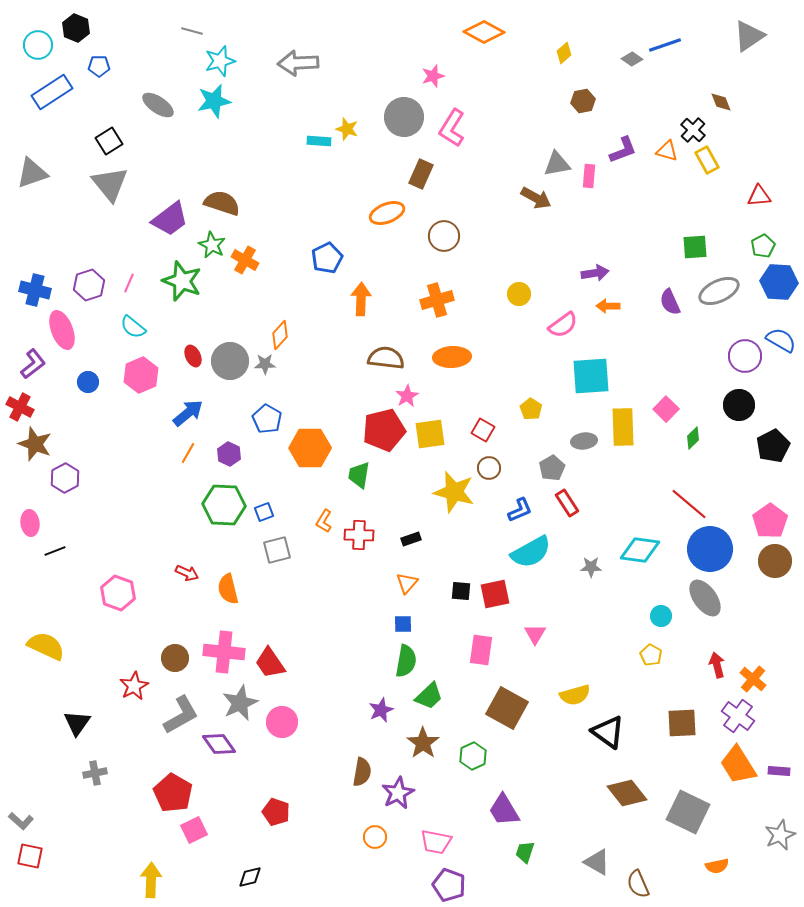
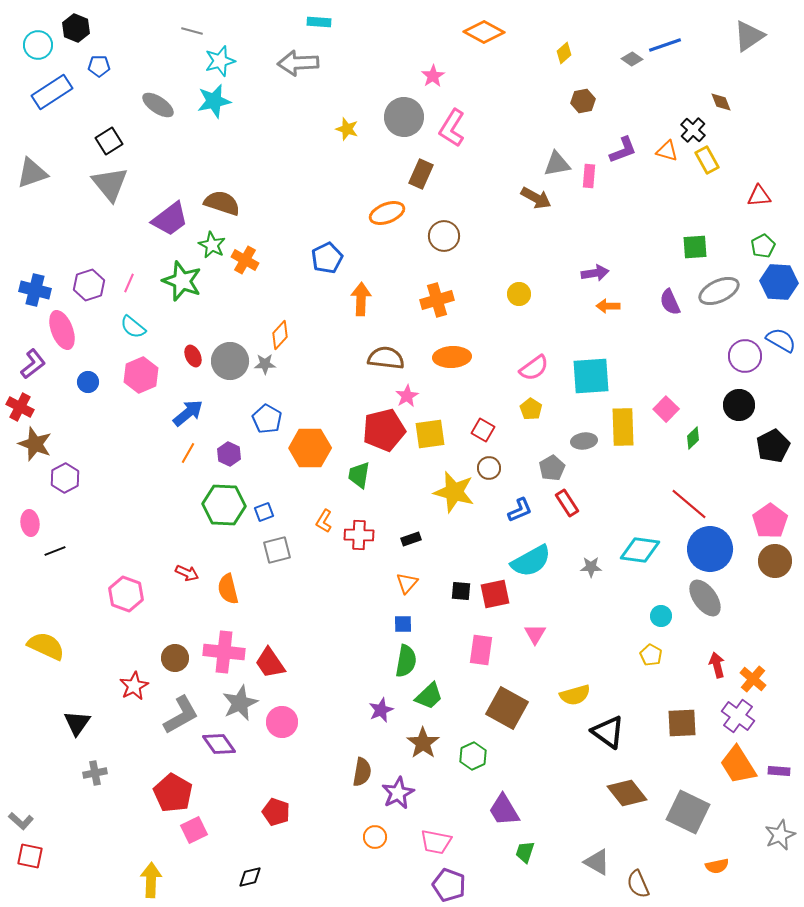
pink star at (433, 76): rotated 15 degrees counterclockwise
cyan rectangle at (319, 141): moved 119 px up
pink semicircle at (563, 325): moved 29 px left, 43 px down
cyan semicircle at (531, 552): moved 9 px down
pink hexagon at (118, 593): moved 8 px right, 1 px down
